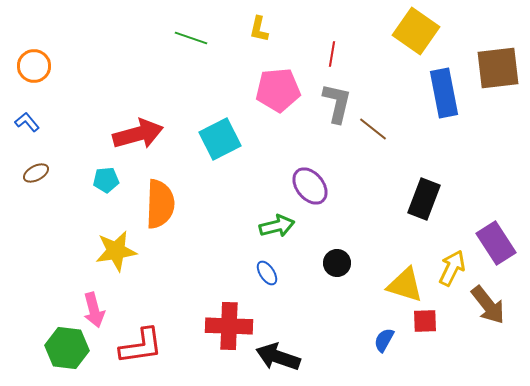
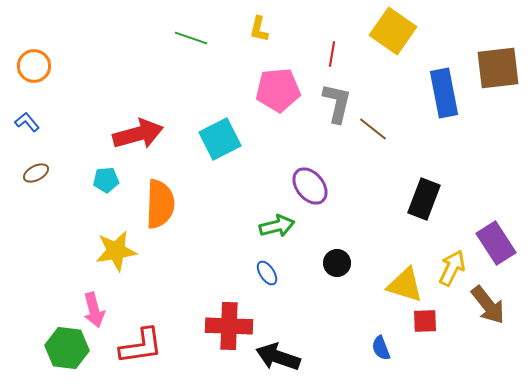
yellow square: moved 23 px left
blue semicircle: moved 3 px left, 8 px down; rotated 50 degrees counterclockwise
